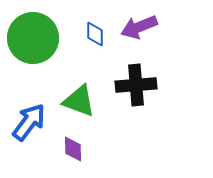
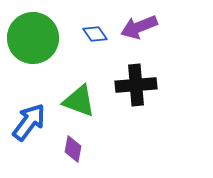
blue diamond: rotated 35 degrees counterclockwise
purple diamond: rotated 12 degrees clockwise
